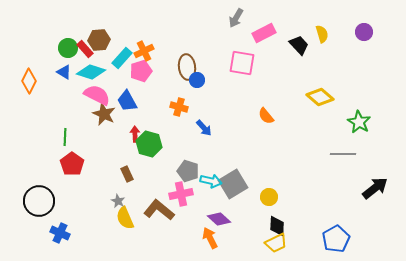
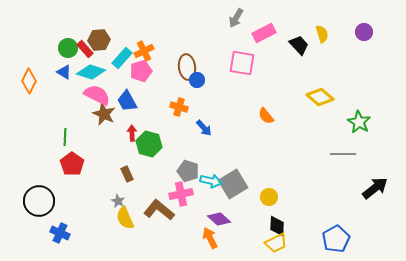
red arrow at (135, 134): moved 3 px left, 1 px up
